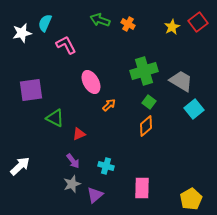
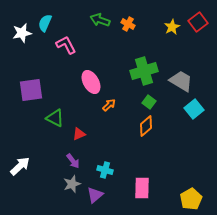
cyan cross: moved 1 px left, 4 px down
